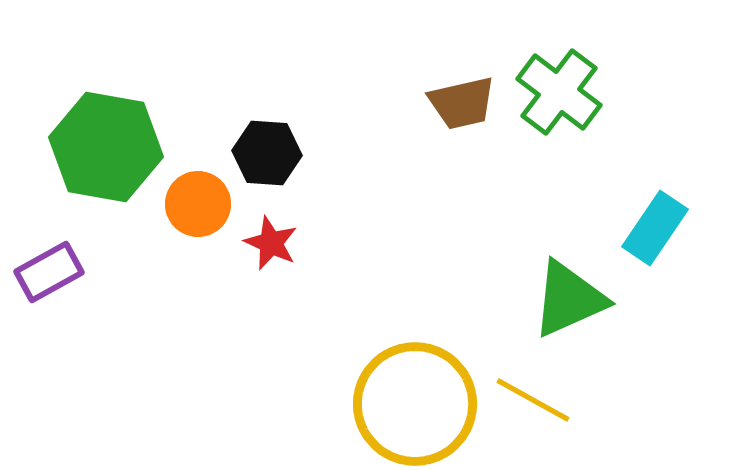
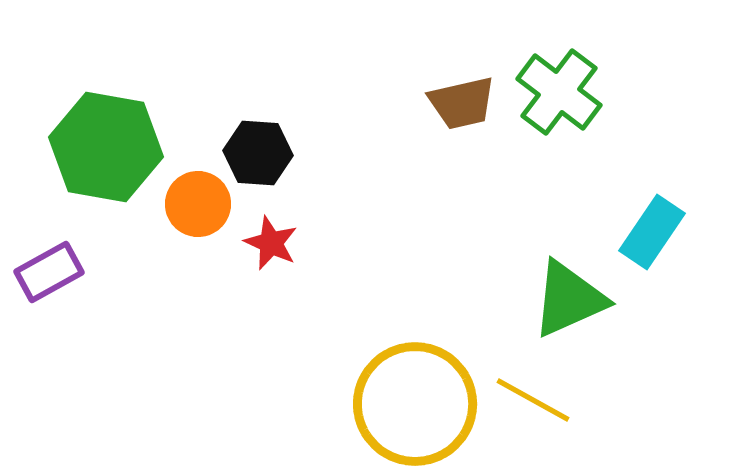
black hexagon: moved 9 px left
cyan rectangle: moved 3 px left, 4 px down
